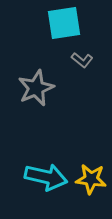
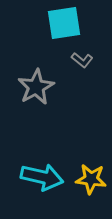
gray star: moved 1 px up; rotated 6 degrees counterclockwise
cyan arrow: moved 4 px left
